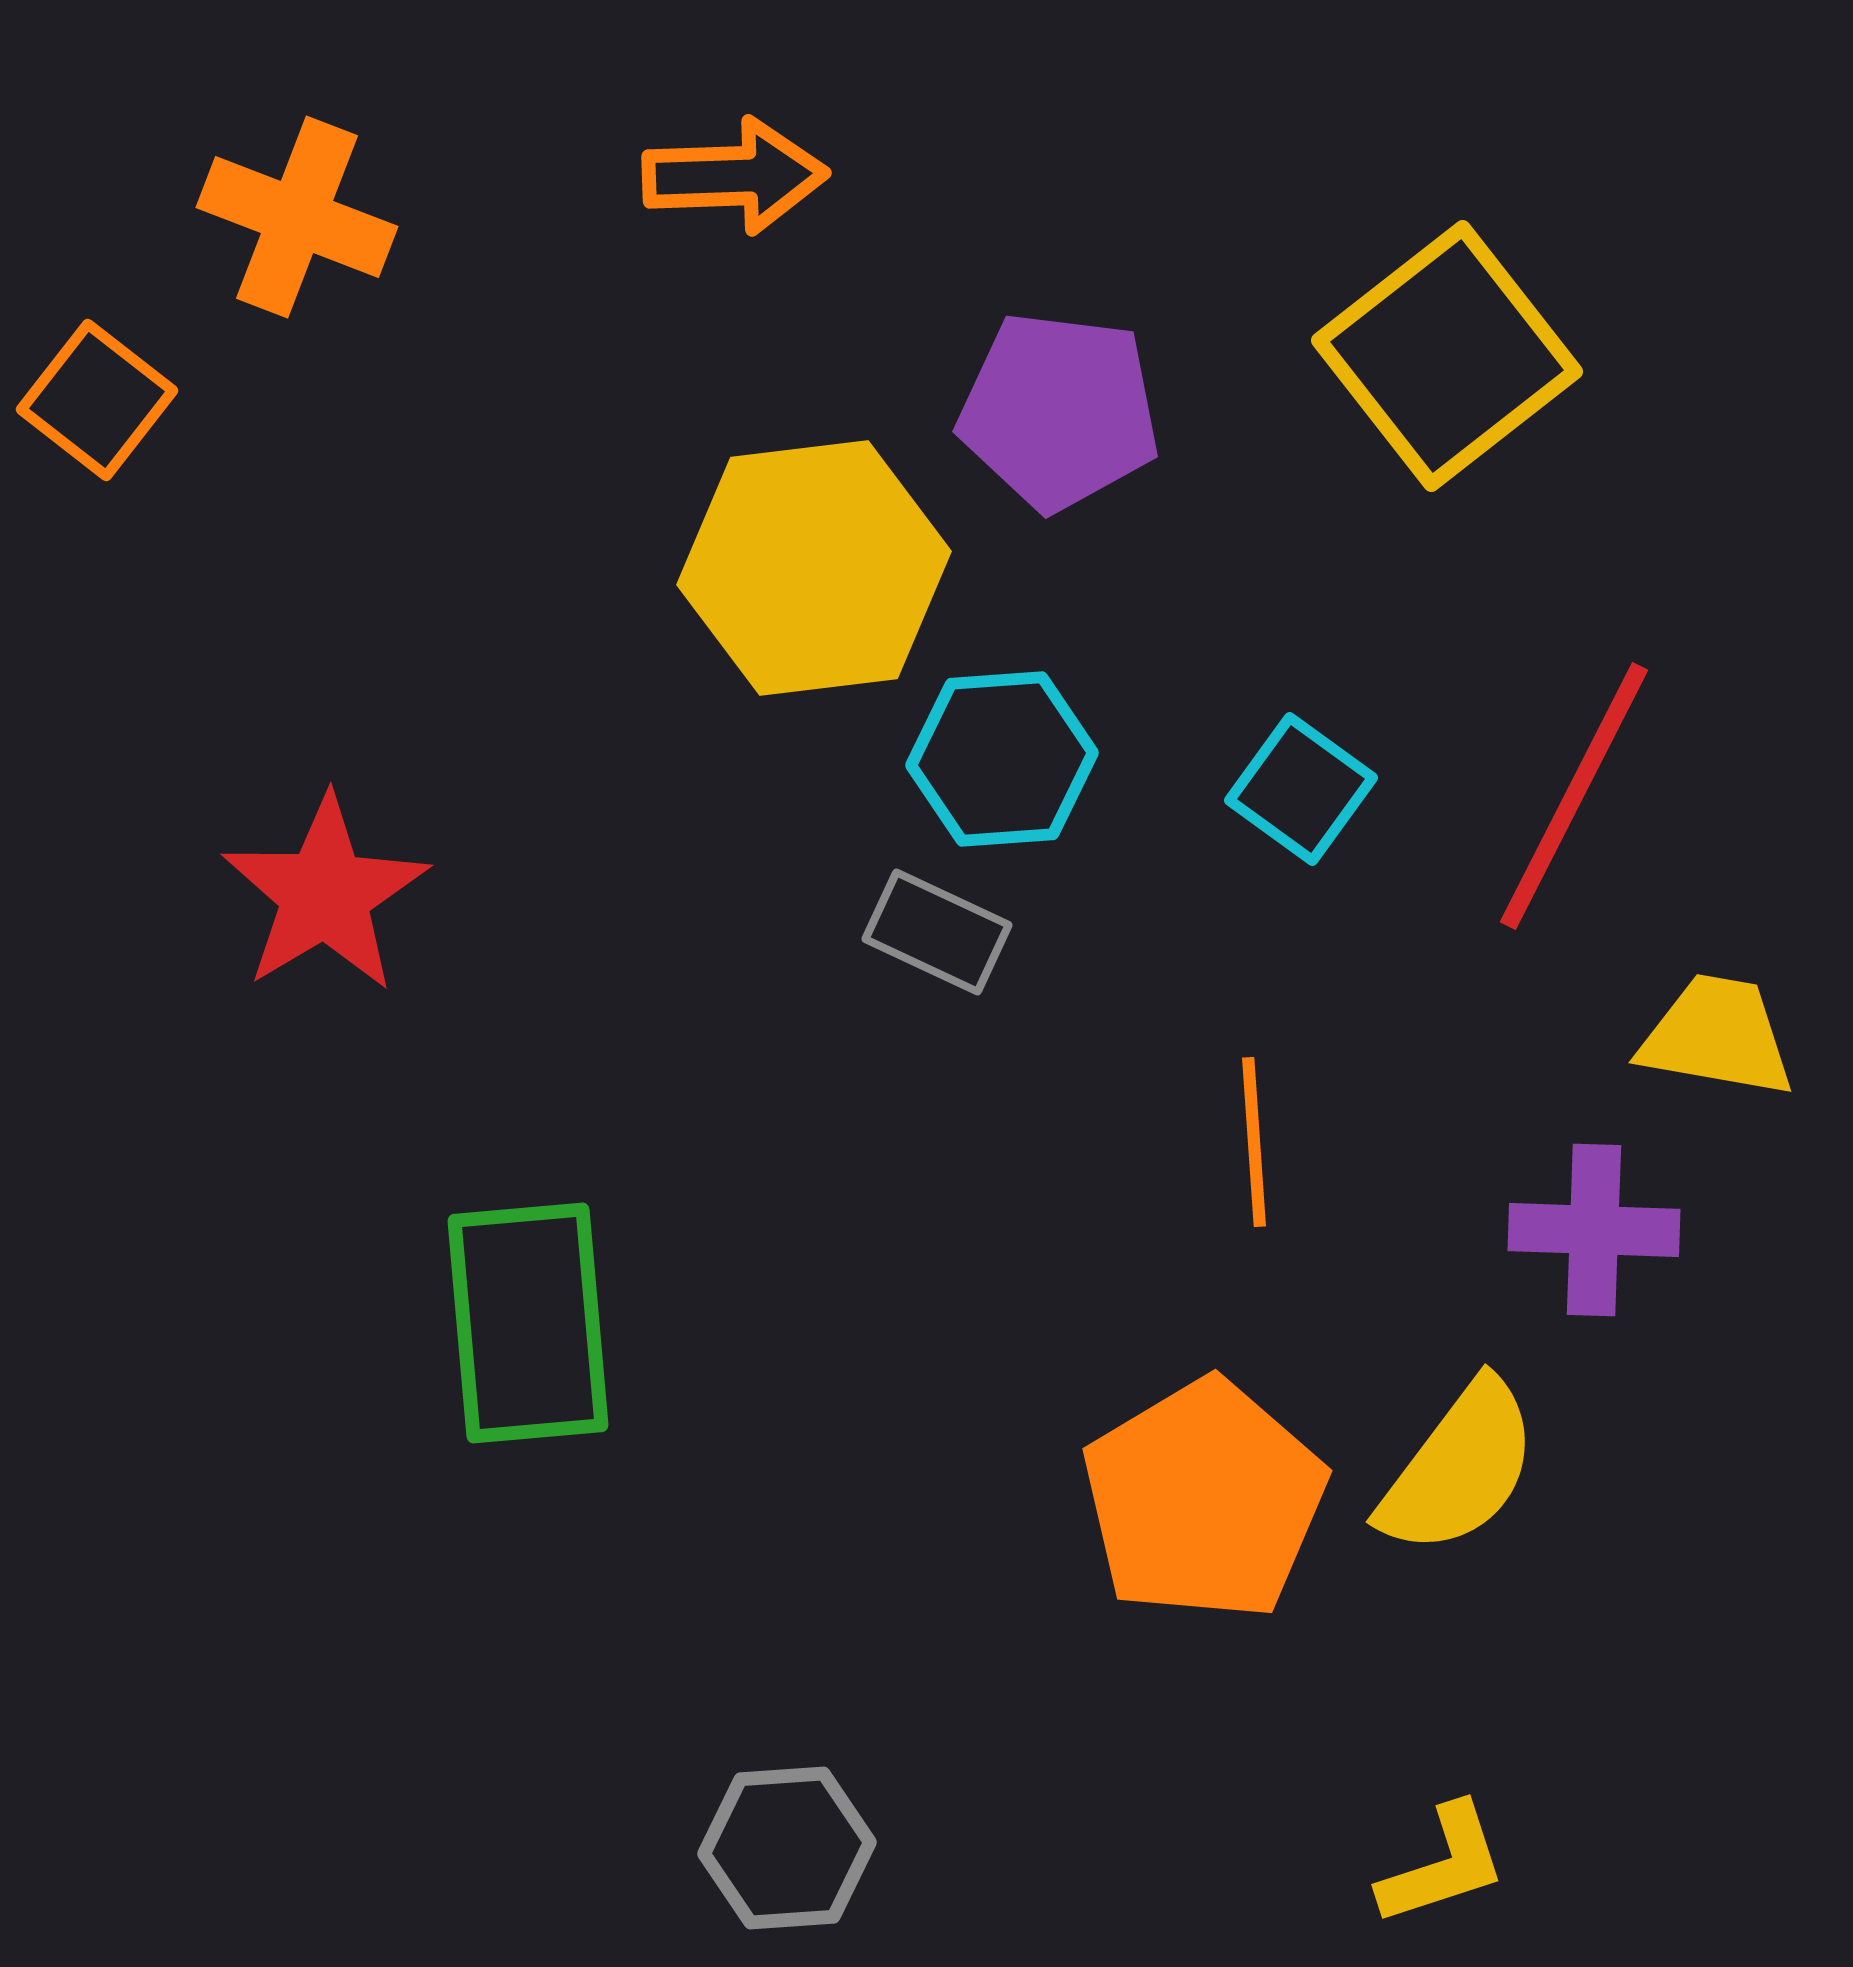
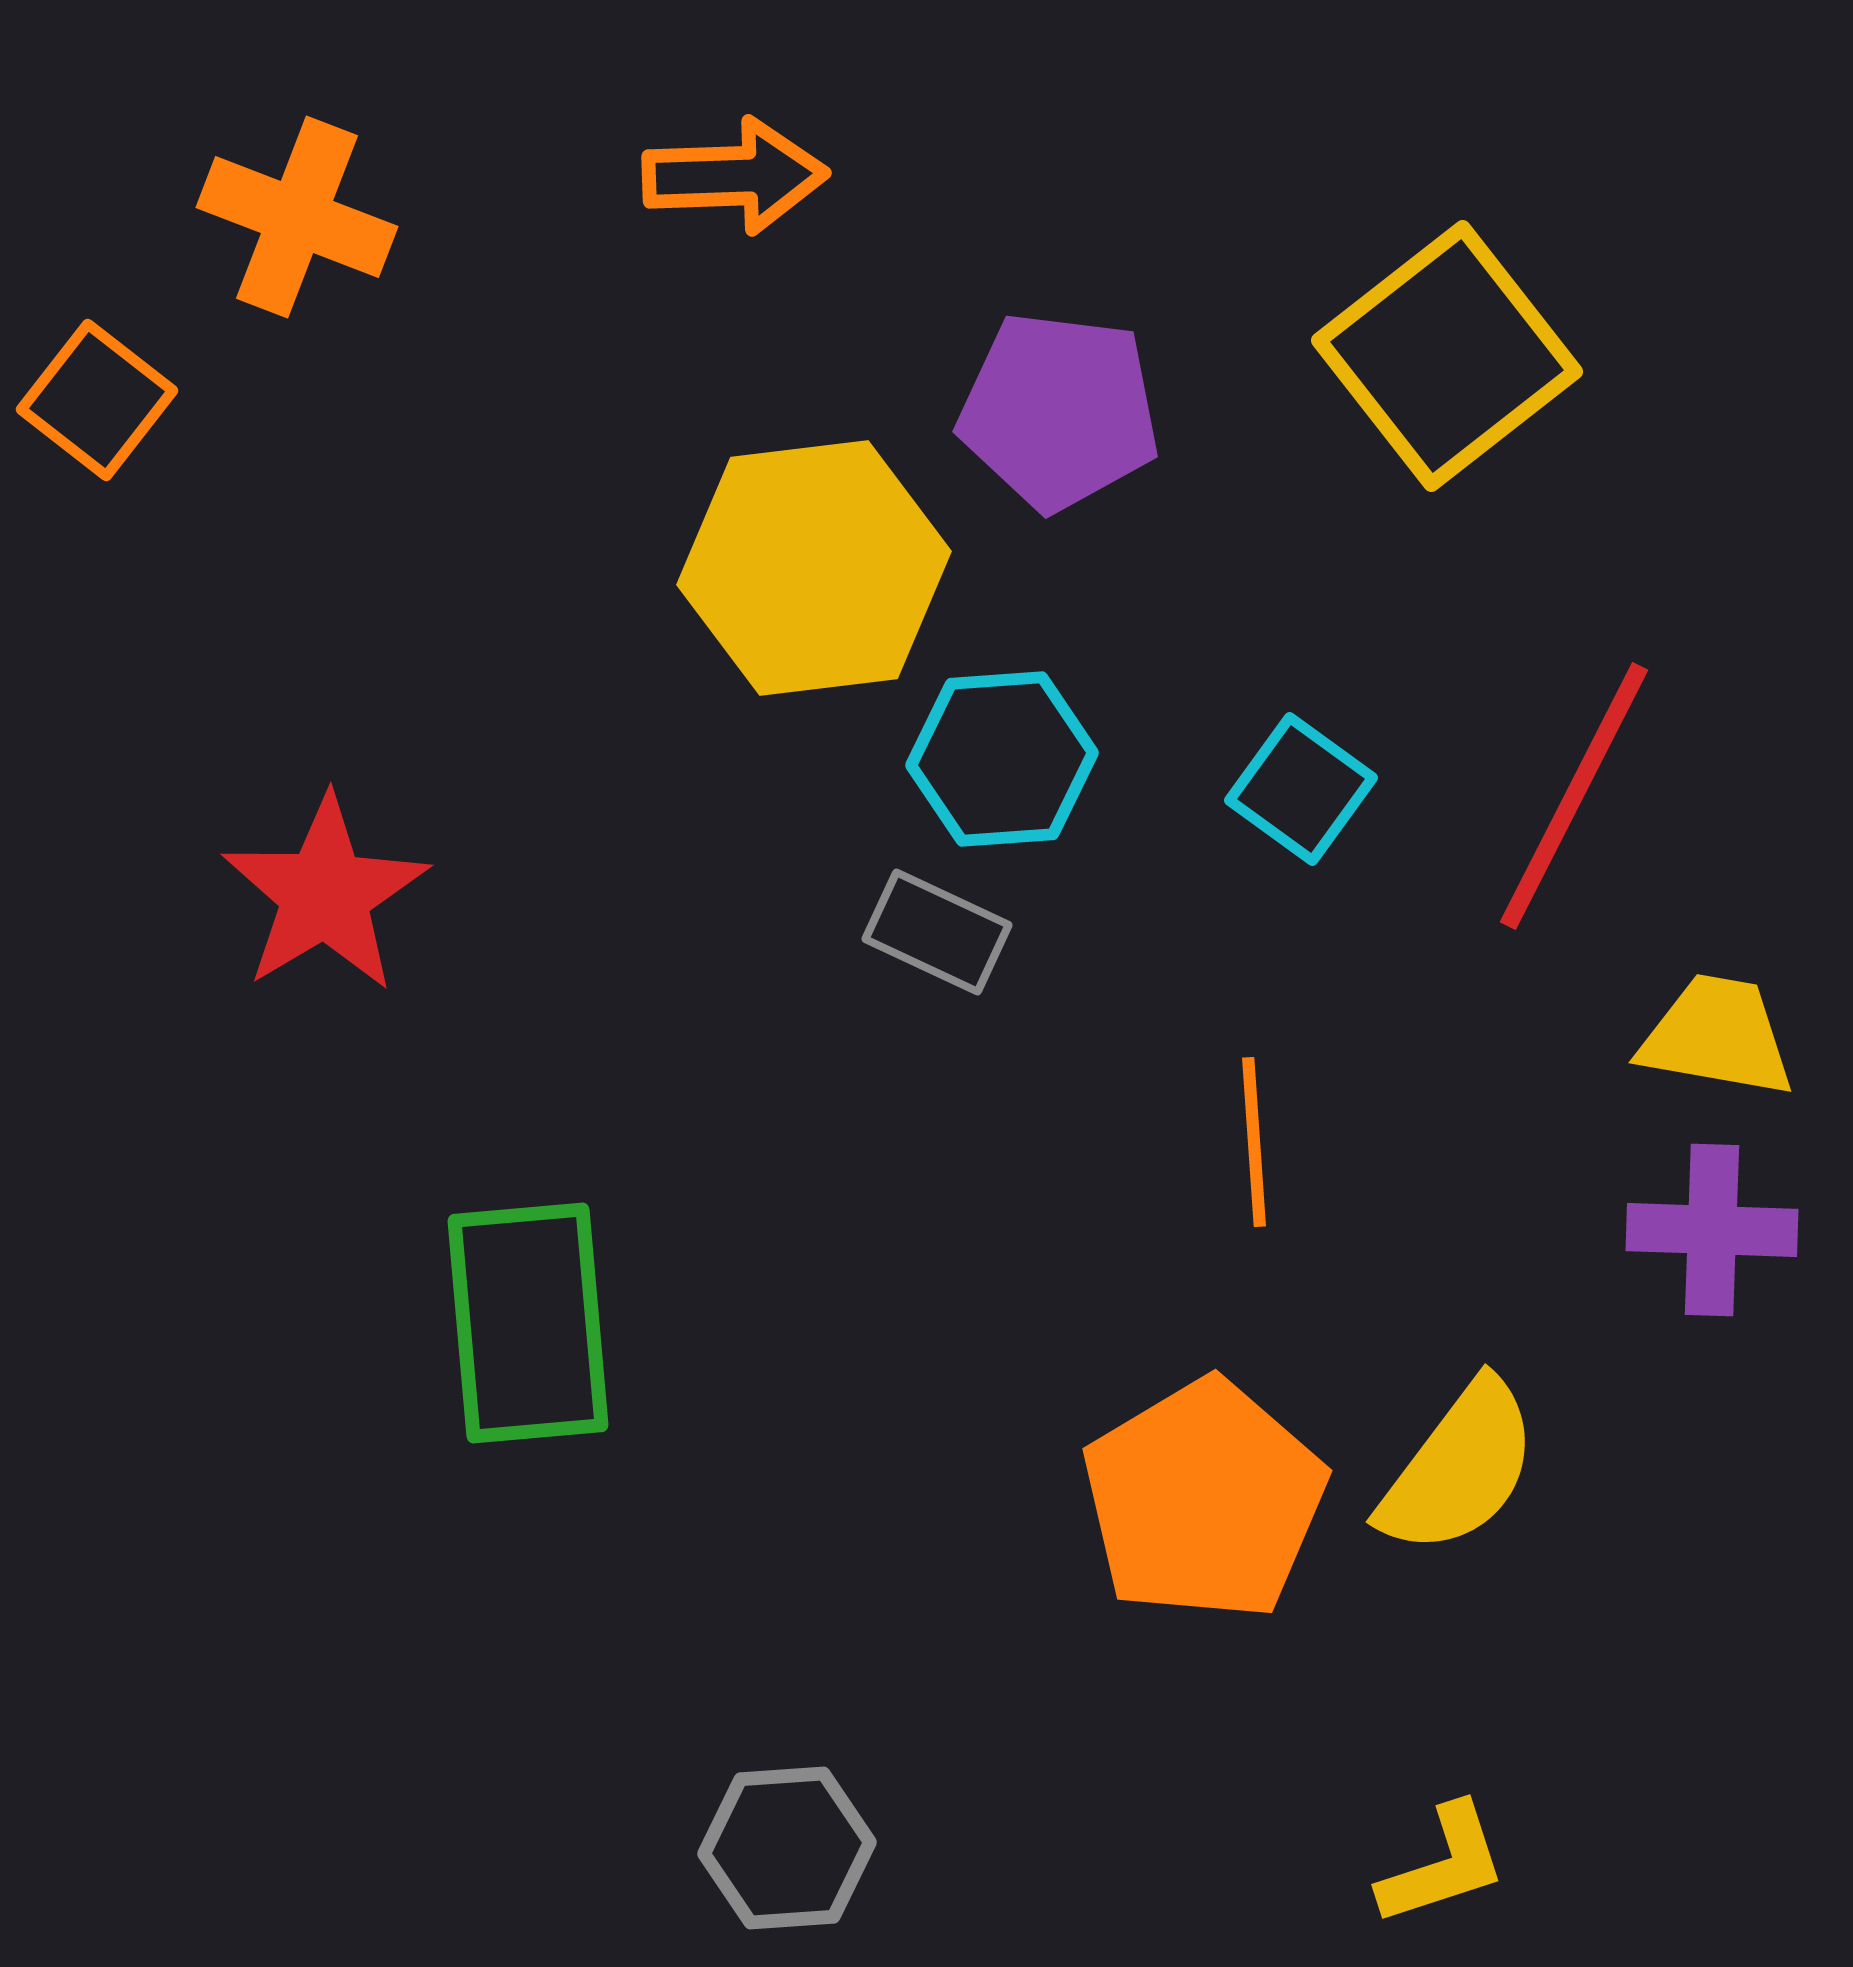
purple cross: moved 118 px right
